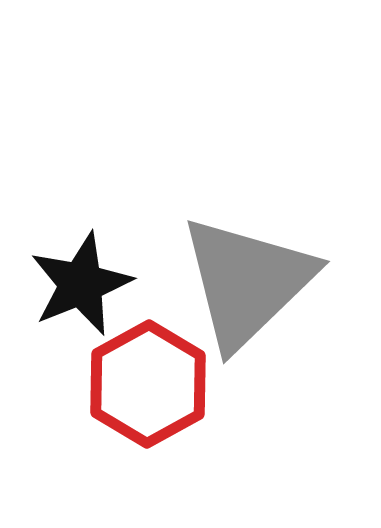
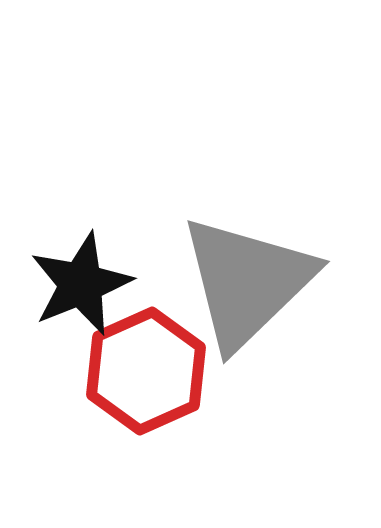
red hexagon: moved 2 px left, 13 px up; rotated 5 degrees clockwise
